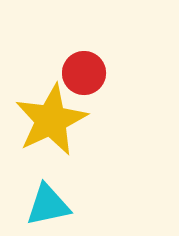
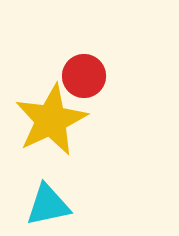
red circle: moved 3 px down
